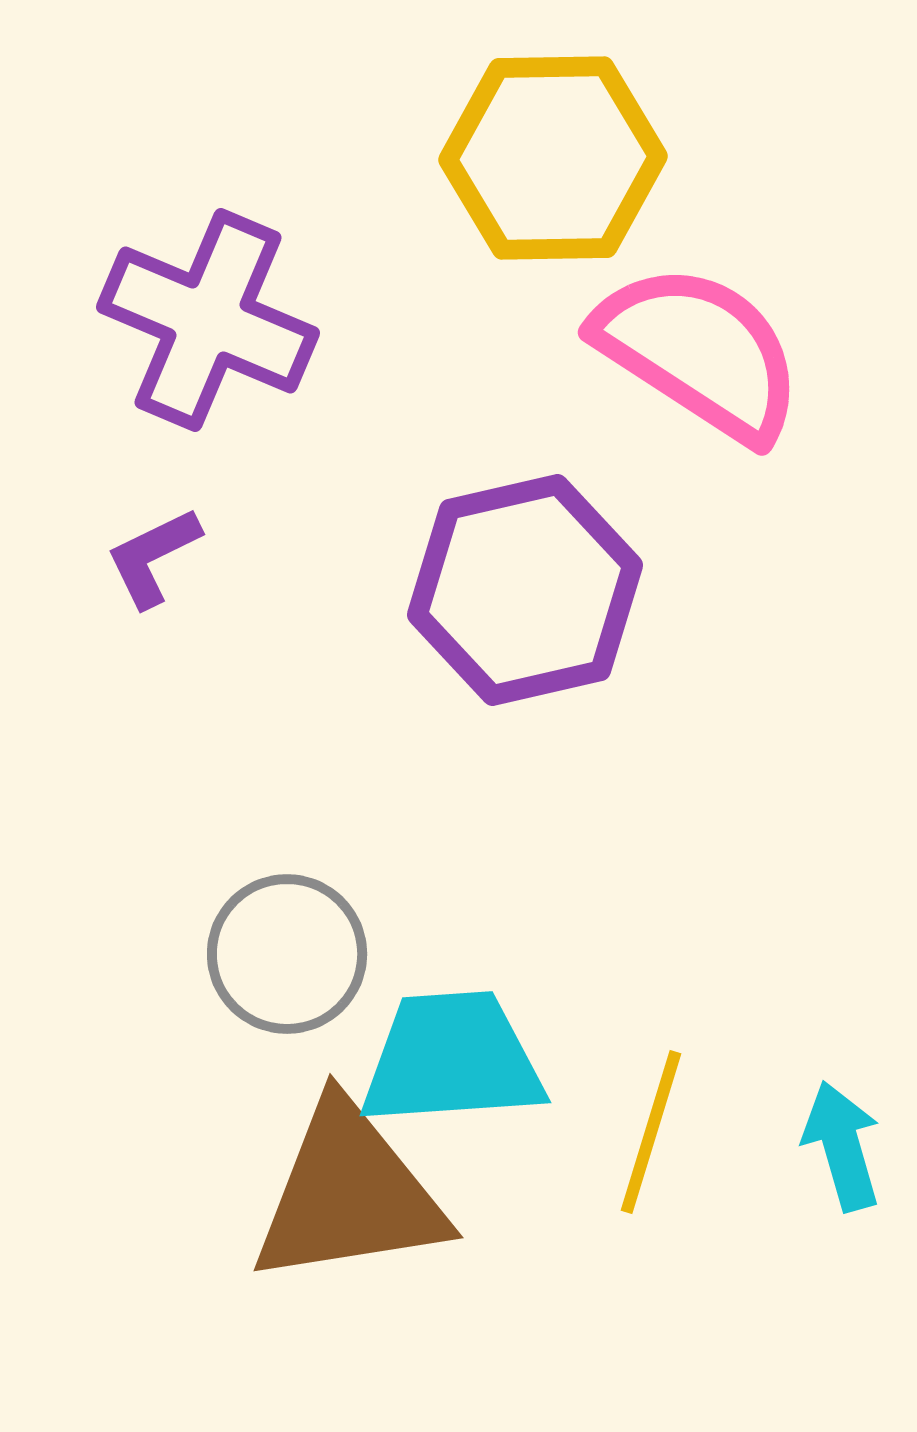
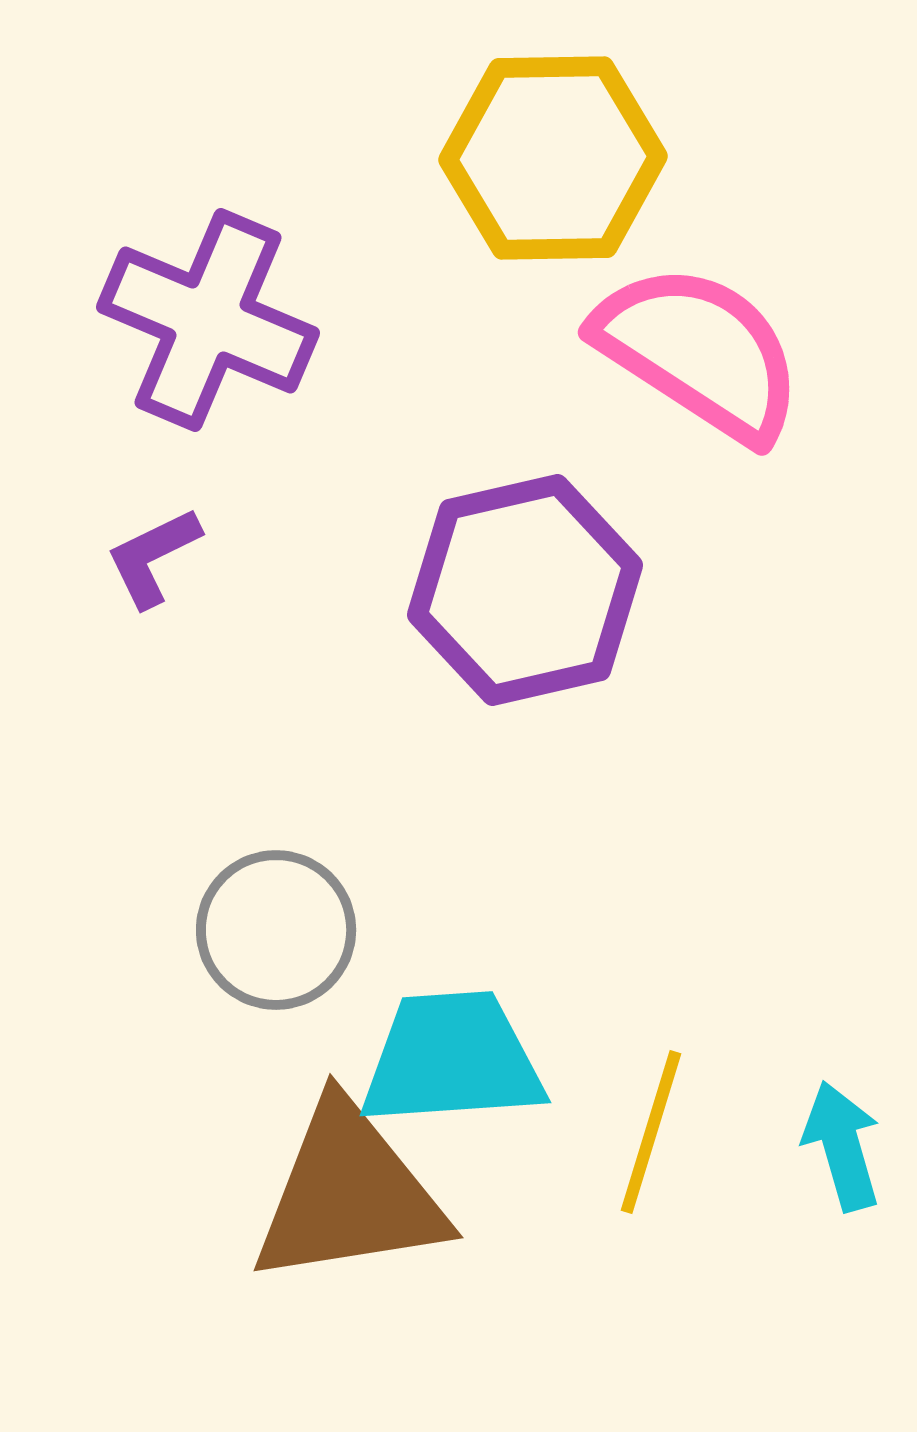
gray circle: moved 11 px left, 24 px up
